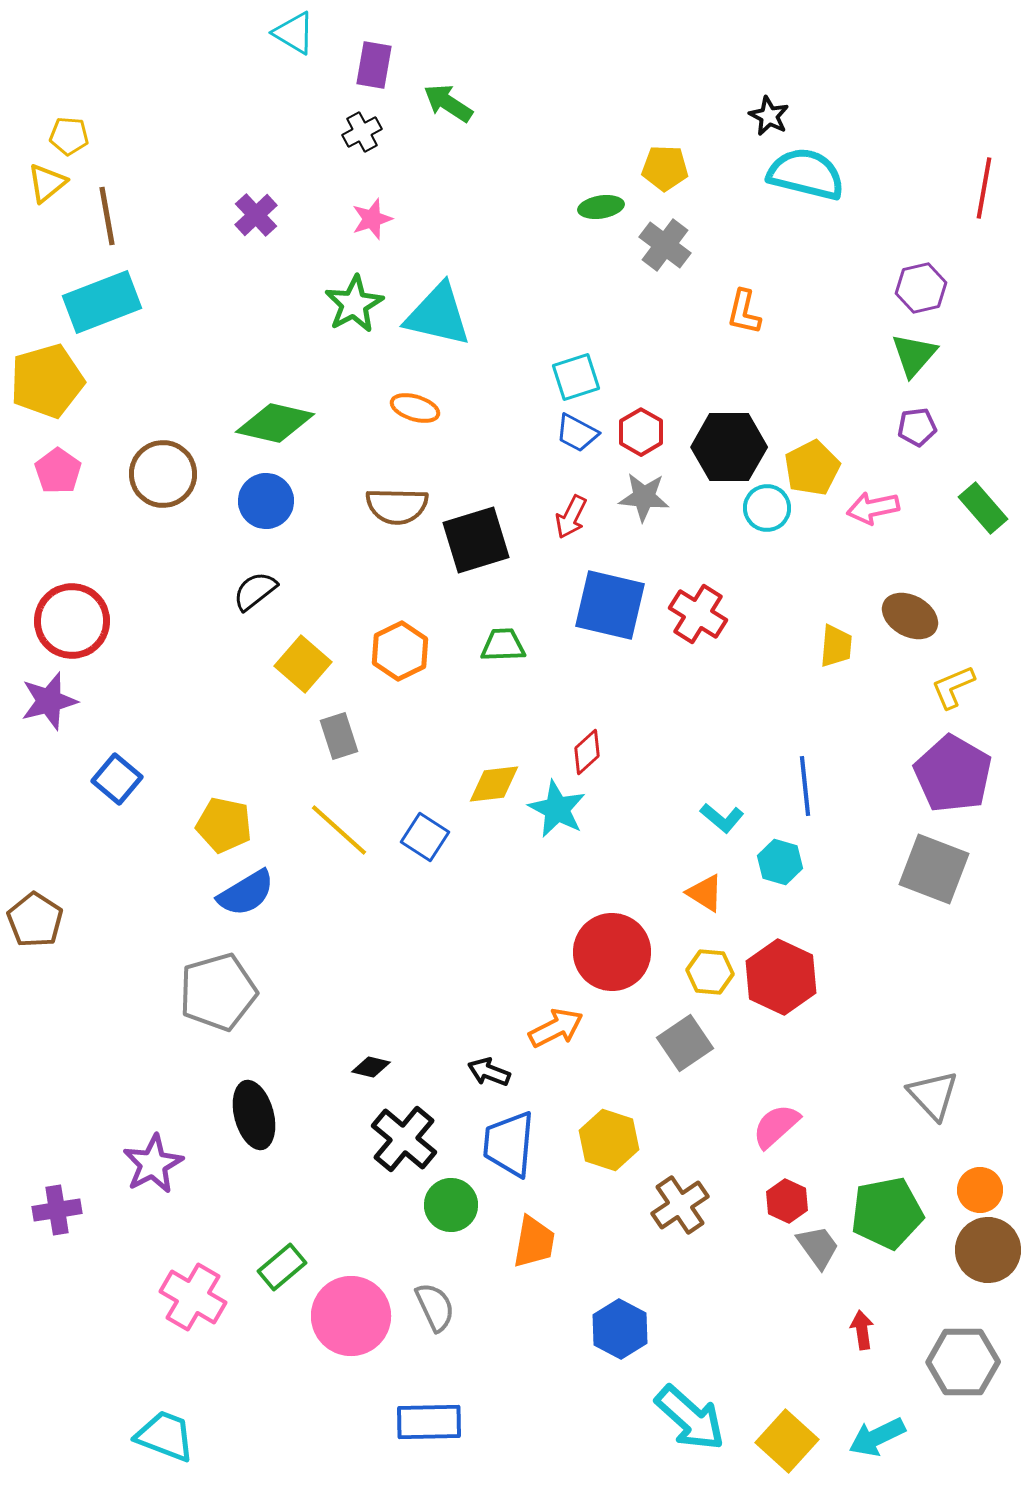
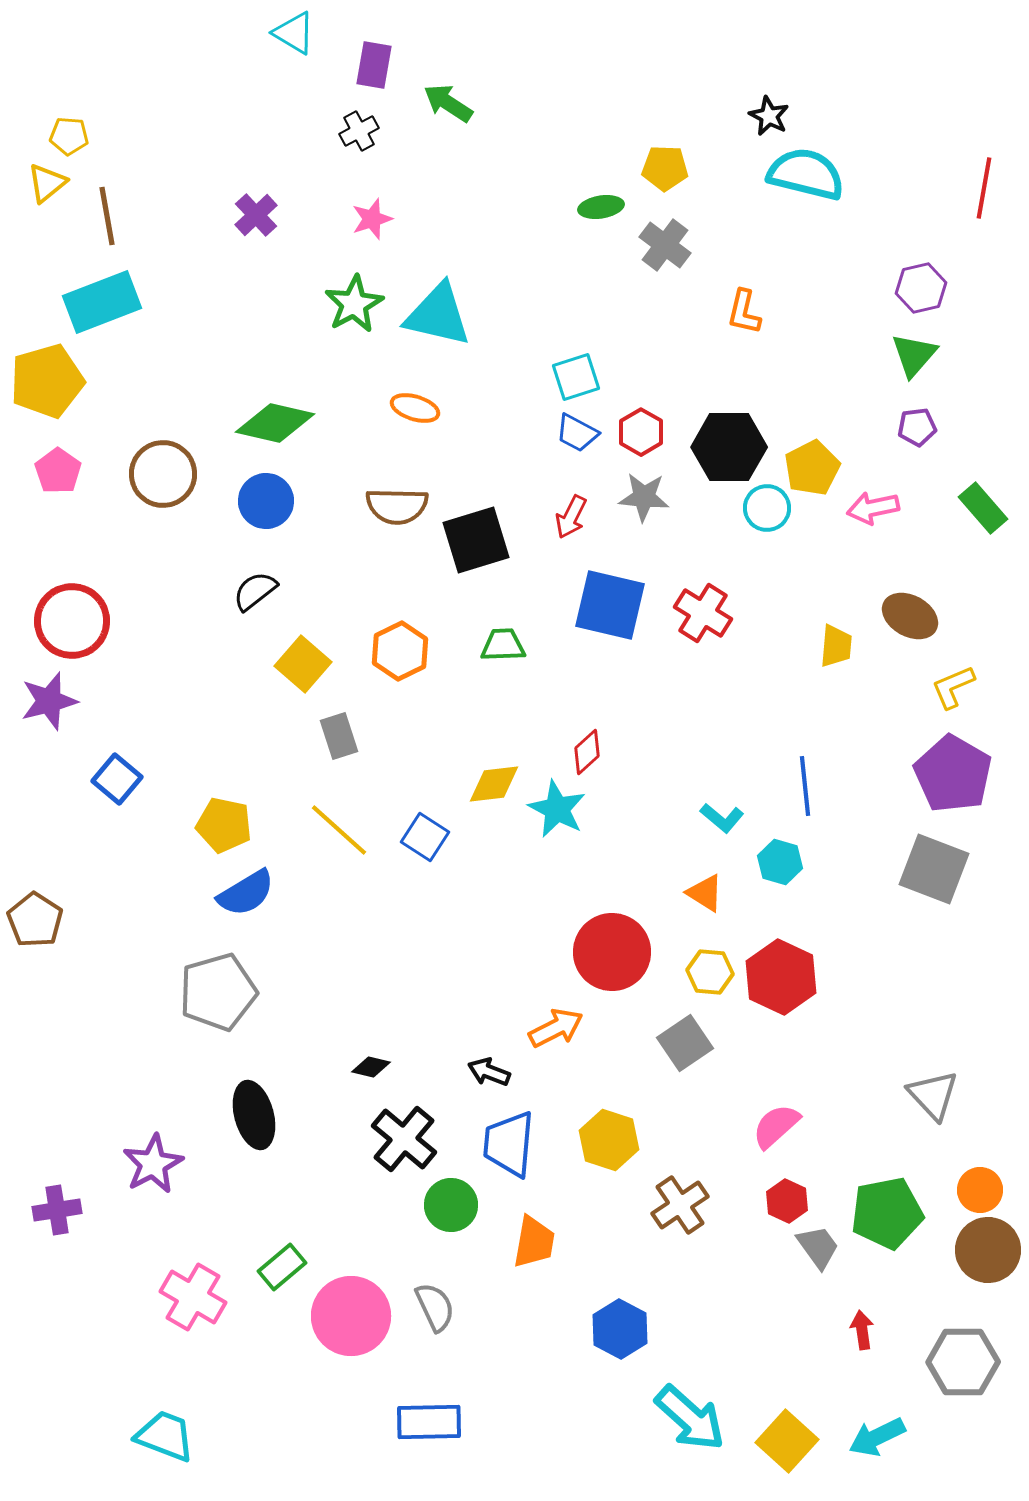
black cross at (362, 132): moved 3 px left, 1 px up
red cross at (698, 614): moved 5 px right, 1 px up
